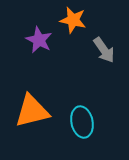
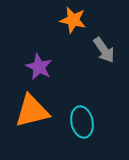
purple star: moved 27 px down
